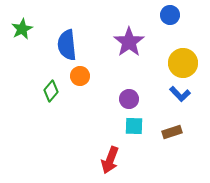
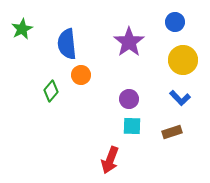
blue circle: moved 5 px right, 7 px down
blue semicircle: moved 1 px up
yellow circle: moved 3 px up
orange circle: moved 1 px right, 1 px up
blue L-shape: moved 4 px down
cyan square: moved 2 px left
